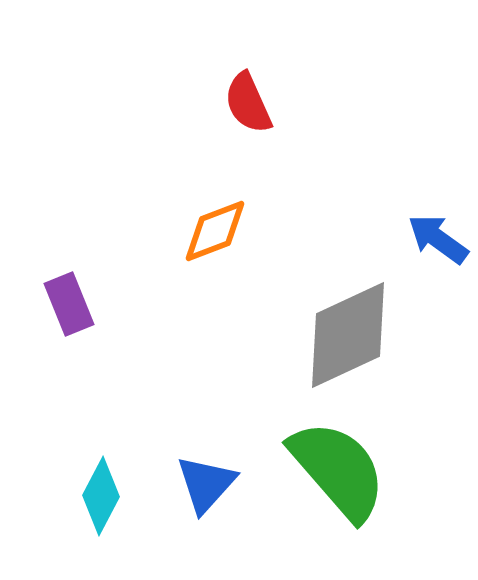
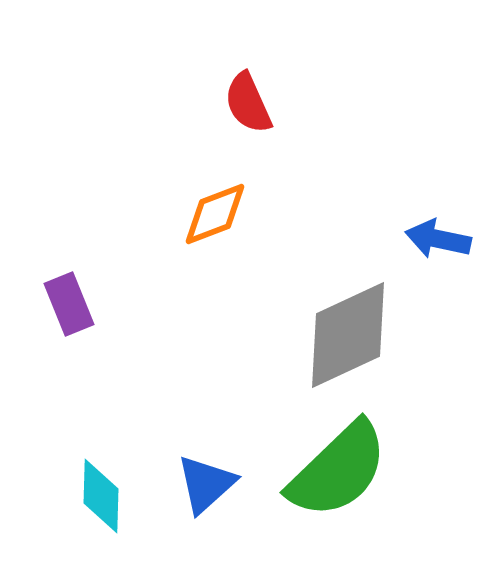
orange diamond: moved 17 px up
blue arrow: rotated 24 degrees counterclockwise
green semicircle: rotated 87 degrees clockwise
blue triangle: rotated 6 degrees clockwise
cyan diamond: rotated 26 degrees counterclockwise
